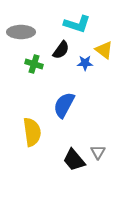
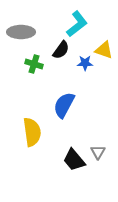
cyan L-shape: rotated 56 degrees counterclockwise
yellow triangle: rotated 18 degrees counterclockwise
